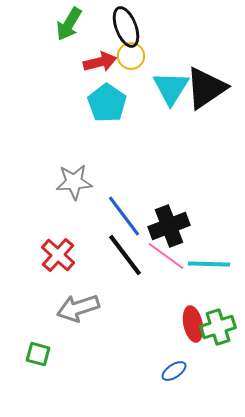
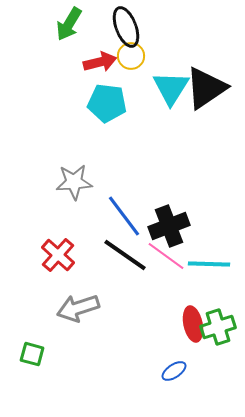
cyan pentagon: rotated 27 degrees counterclockwise
black line: rotated 18 degrees counterclockwise
green square: moved 6 px left
